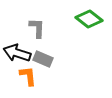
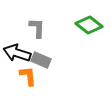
green diamond: moved 6 px down
gray rectangle: moved 2 px left, 1 px down
